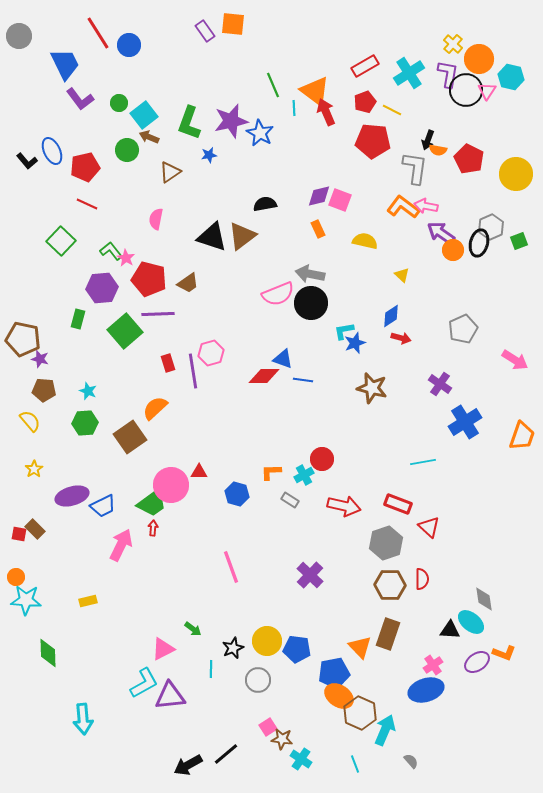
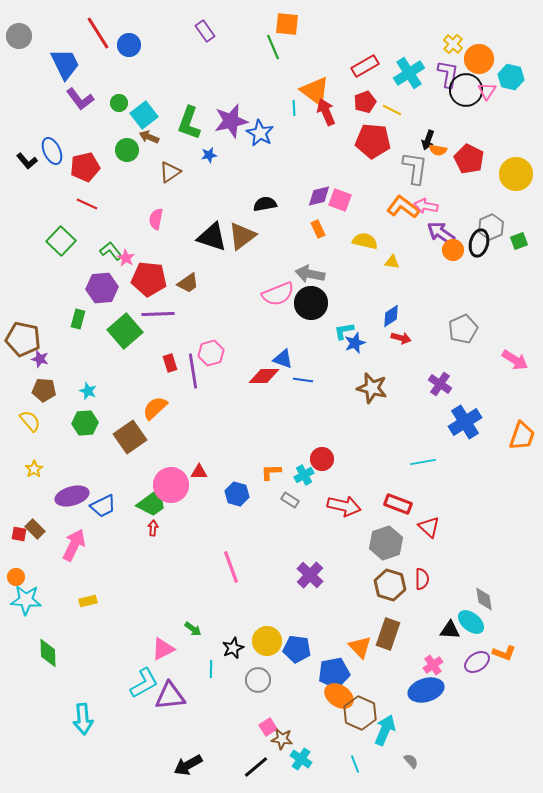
orange square at (233, 24): moved 54 px right
green line at (273, 85): moved 38 px up
yellow triangle at (402, 275): moved 10 px left, 13 px up; rotated 35 degrees counterclockwise
red pentagon at (149, 279): rotated 8 degrees counterclockwise
red rectangle at (168, 363): moved 2 px right
pink arrow at (121, 545): moved 47 px left
brown hexagon at (390, 585): rotated 16 degrees clockwise
black line at (226, 754): moved 30 px right, 13 px down
